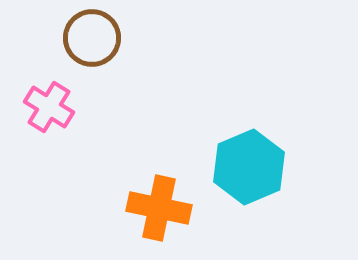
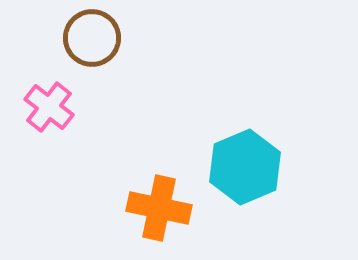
pink cross: rotated 6 degrees clockwise
cyan hexagon: moved 4 px left
